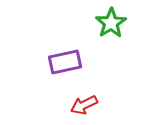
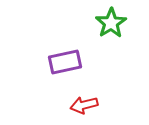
red arrow: rotated 12 degrees clockwise
